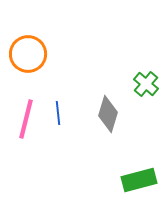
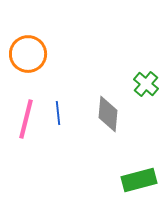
gray diamond: rotated 12 degrees counterclockwise
